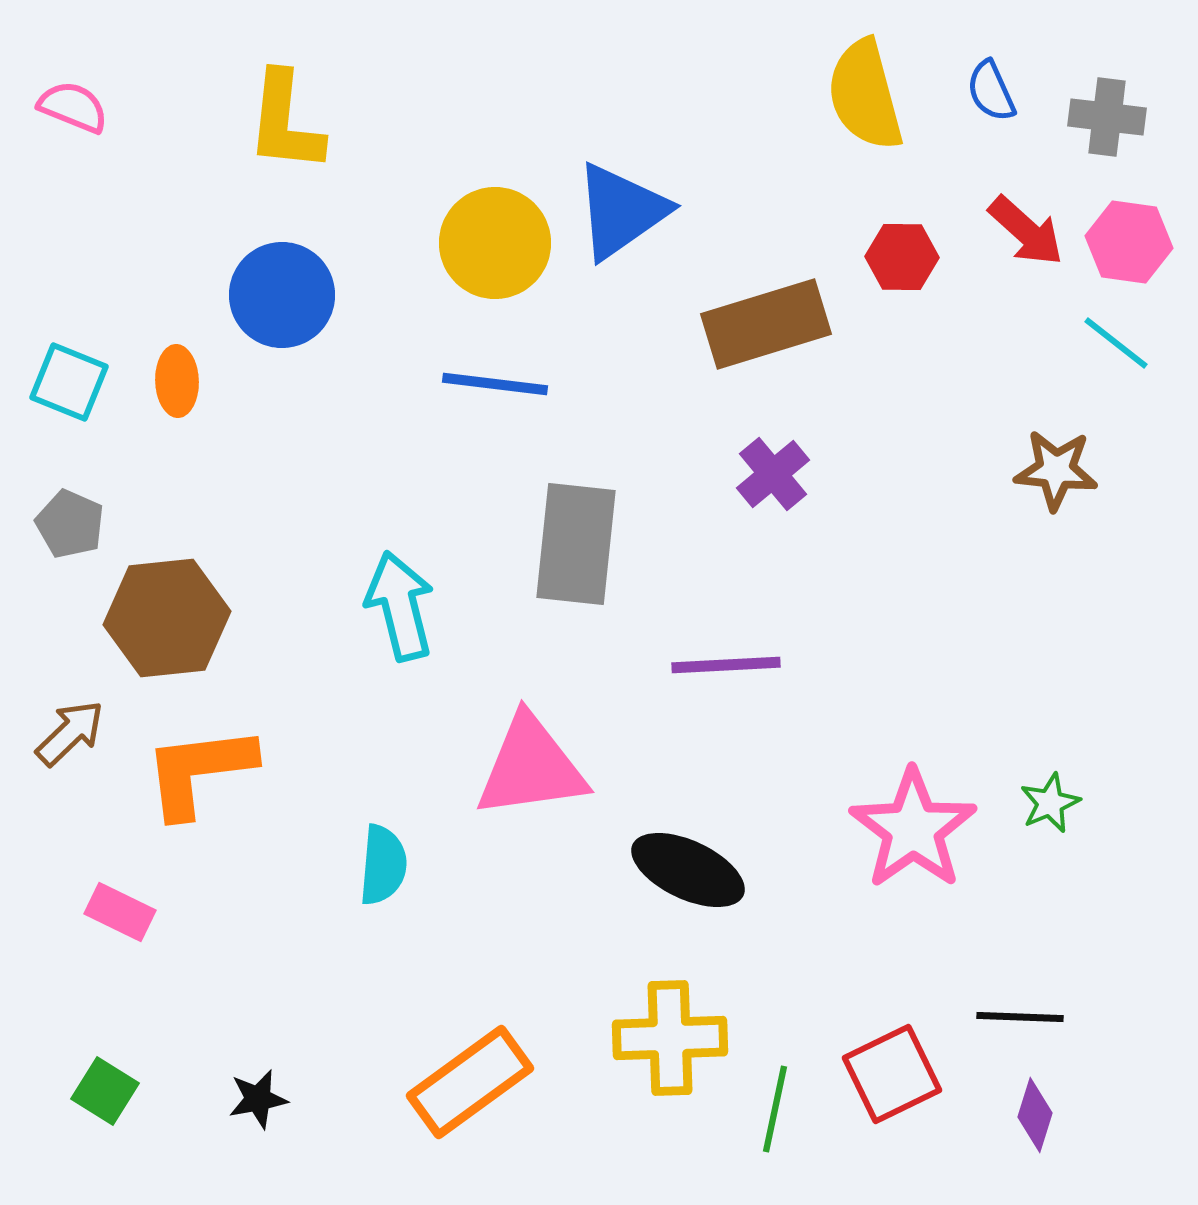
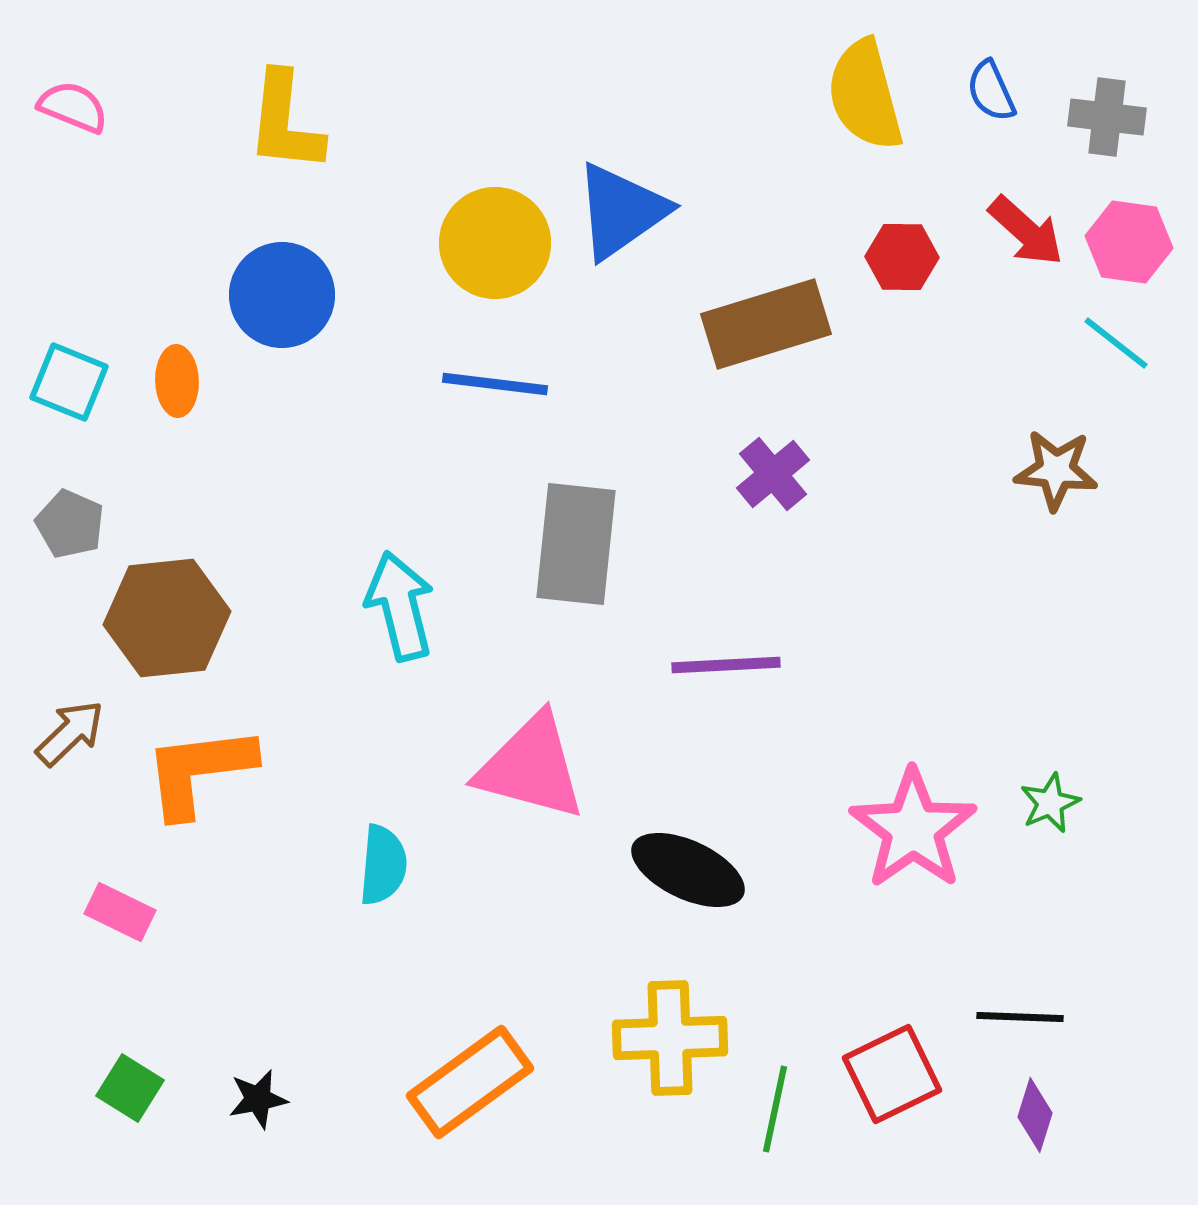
pink triangle: rotated 23 degrees clockwise
green square: moved 25 px right, 3 px up
